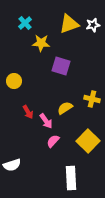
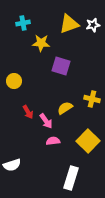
cyan cross: moved 2 px left; rotated 32 degrees clockwise
pink semicircle: rotated 40 degrees clockwise
white rectangle: rotated 20 degrees clockwise
